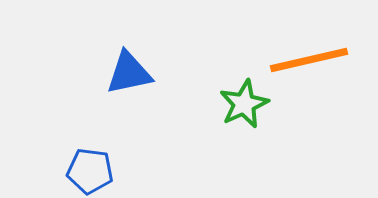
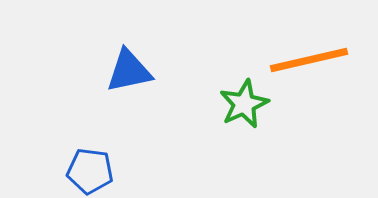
blue triangle: moved 2 px up
